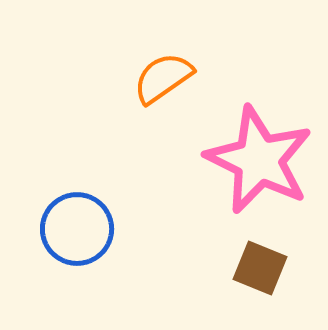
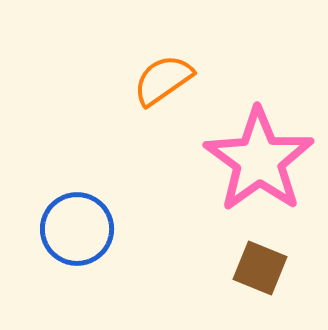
orange semicircle: moved 2 px down
pink star: rotated 10 degrees clockwise
